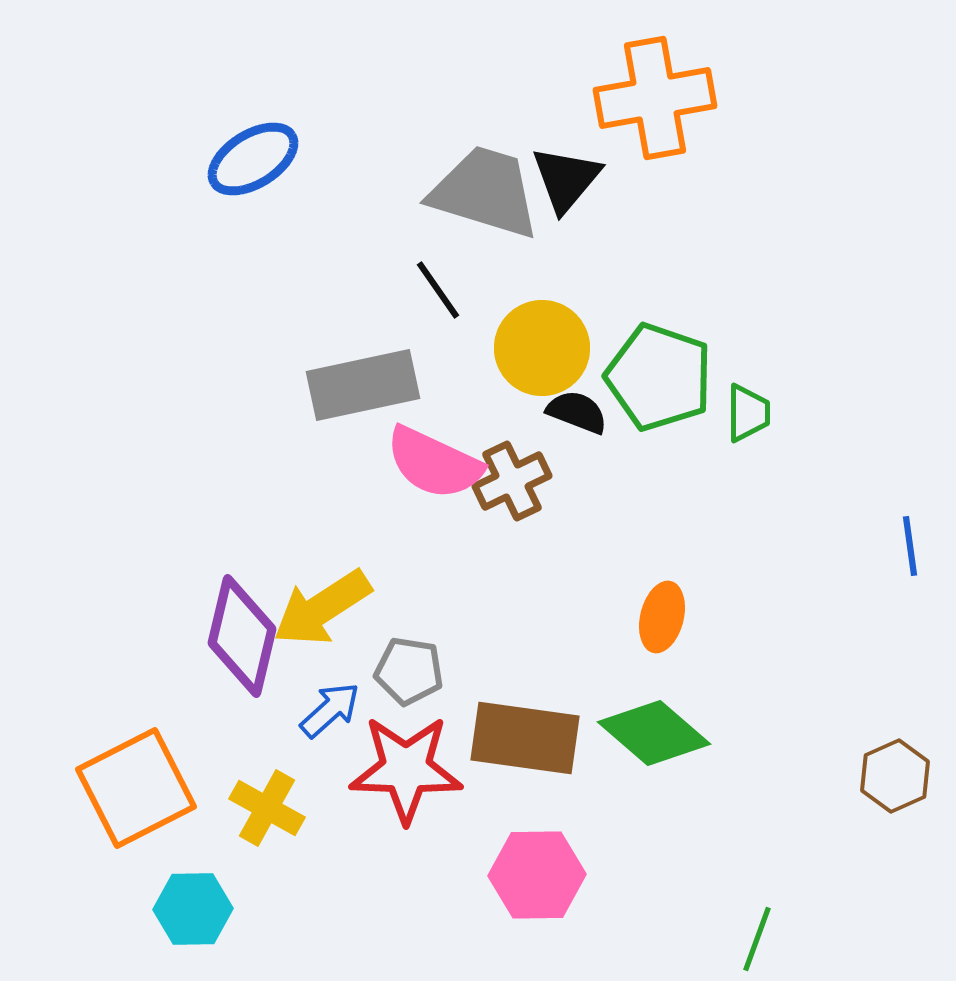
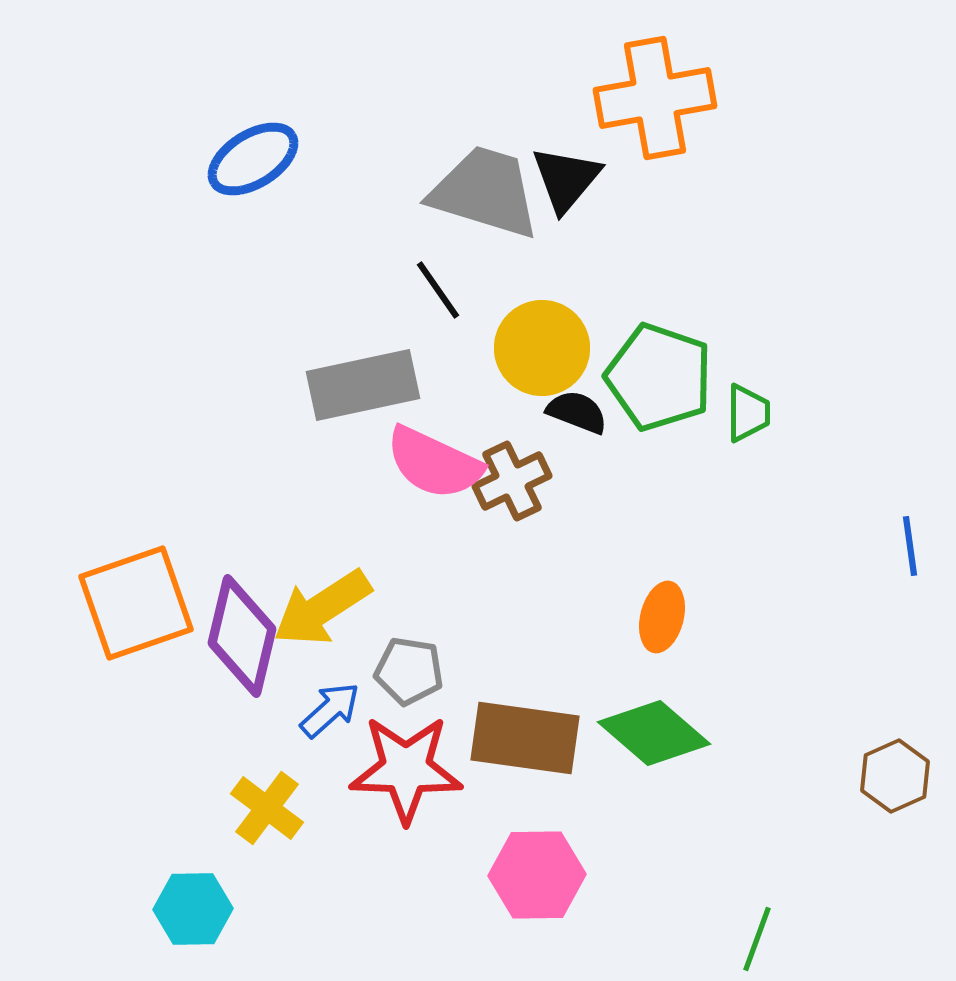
orange square: moved 185 px up; rotated 8 degrees clockwise
yellow cross: rotated 8 degrees clockwise
